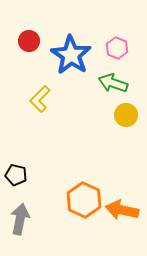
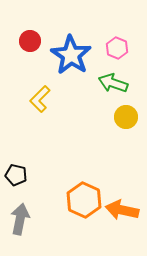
red circle: moved 1 px right
yellow circle: moved 2 px down
